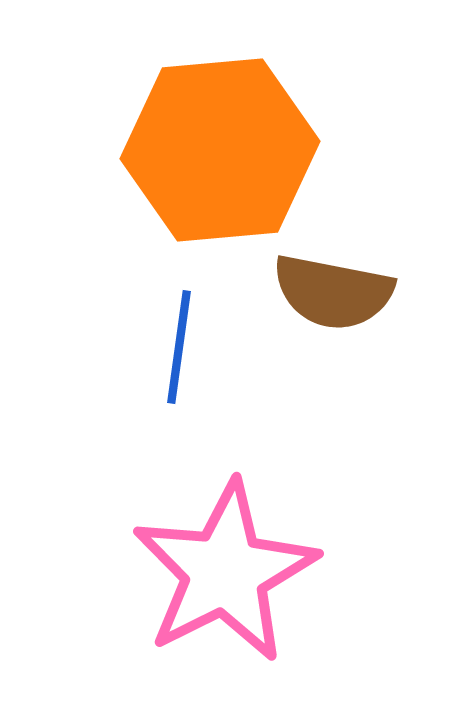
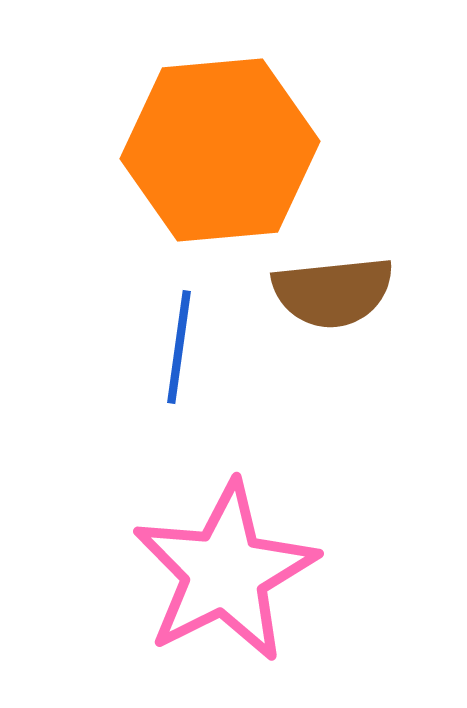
brown semicircle: rotated 17 degrees counterclockwise
